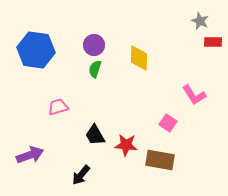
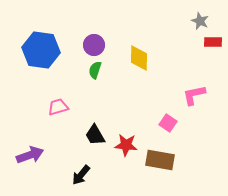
blue hexagon: moved 5 px right
green semicircle: moved 1 px down
pink L-shape: rotated 110 degrees clockwise
